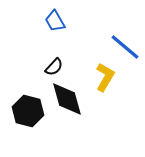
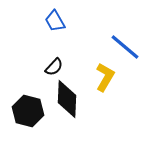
black diamond: rotated 18 degrees clockwise
